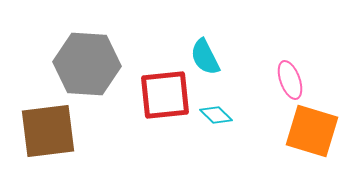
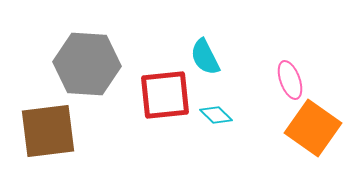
orange square: moved 1 px right, 3 px up; rotated 18 degrees clockwise
